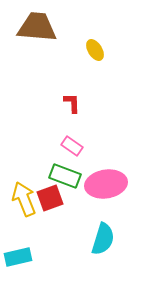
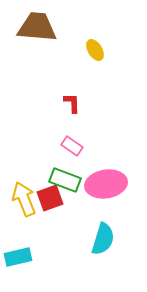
green rectangle: moved 4 px down
